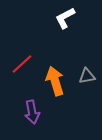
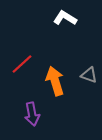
white L-shape: rotated 60 degrees clockwise
gray triangle: moved 2 px right, 1 px up; rotated 30 degrees clockwise
purple arrow: moved 2 px down
